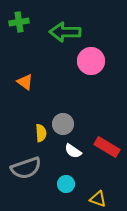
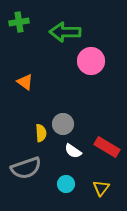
yellow triangle: moved 3 px right, 11 px up; rotated 48 degrees clockwise
